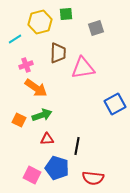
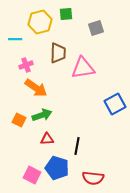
cyan line: rotated 32 degrees clockwise
